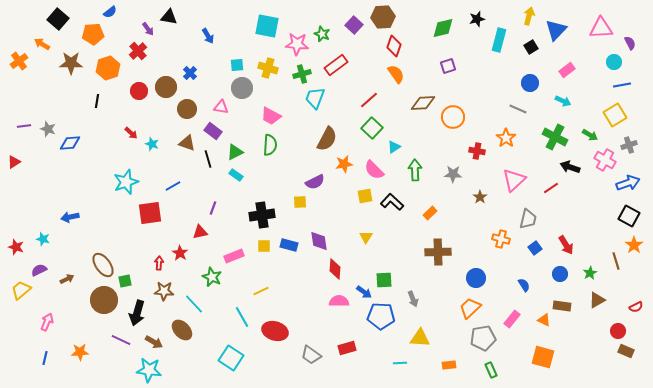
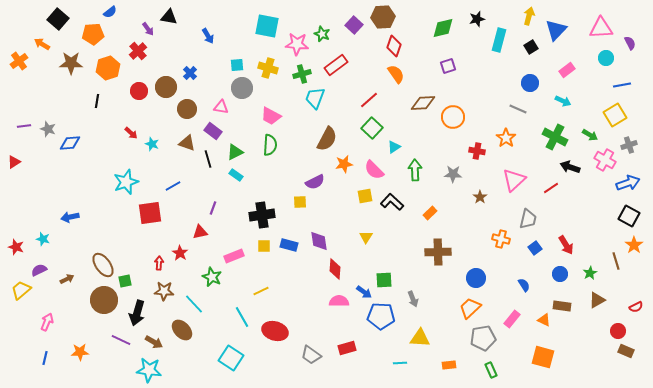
cyan circle at (614, 62): moved 8 px left, 4 px up
